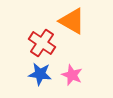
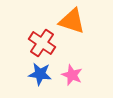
orange triangle: rotated 12 degrees counterclockwise
